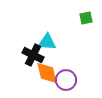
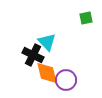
cyan triangle: rotated 42 degrees clockwise
